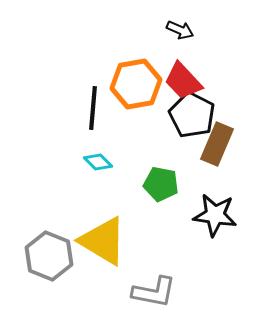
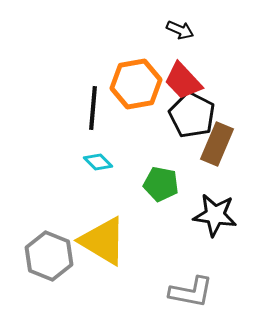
gray L-shape: moved 37 px right
